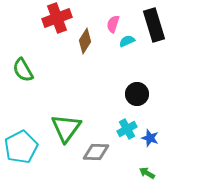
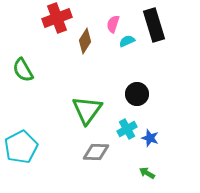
green triangle: moved 21 px right, 18 px up
